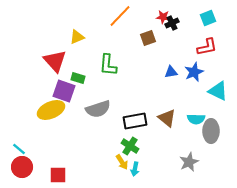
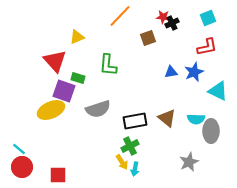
green cross: rotated 30 degrees clockwise
